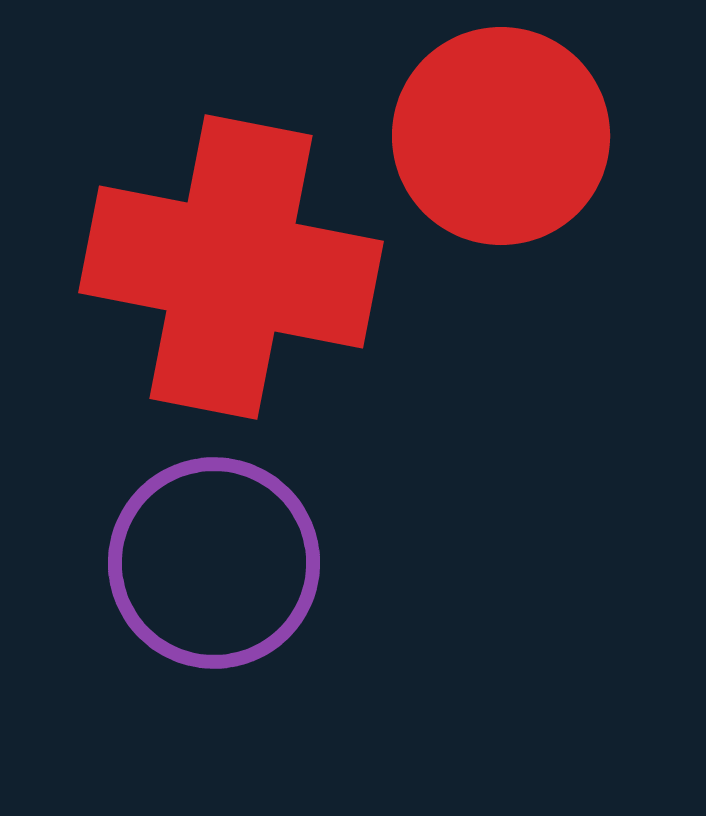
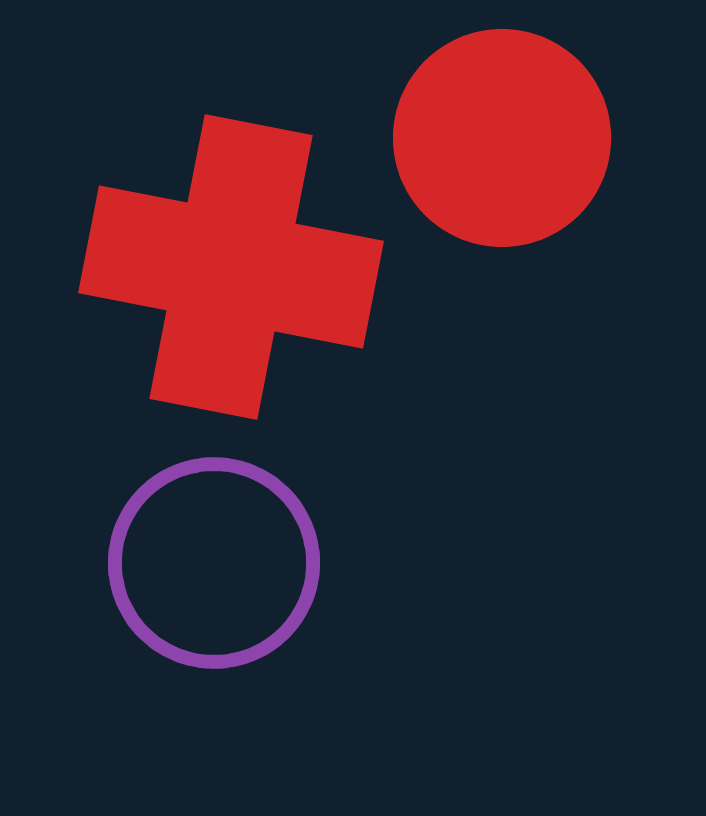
red circle: moved 1 px right, 2 px down
